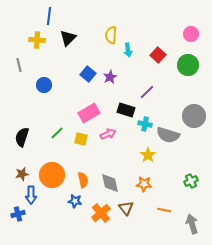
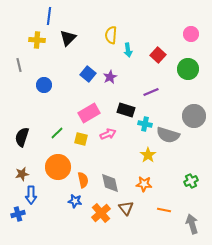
green circle: moved 4 px down
purple line: moved 4 px right; rotated 21 degrees clockwise
orange circle: moved 6 px right, 8 px up
